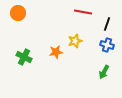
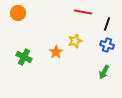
orange star: rotated 24 degrees counterclockwise
